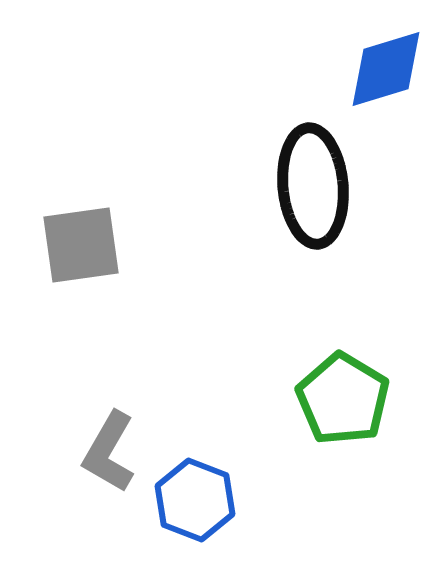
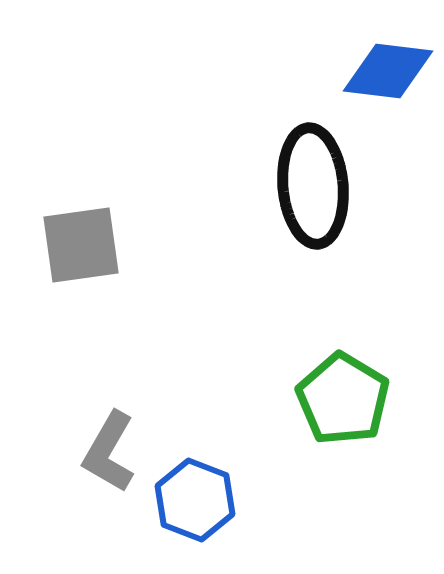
blue diamond: moved 2 px right, 2 px down; rotated 24 degrees clockwise
